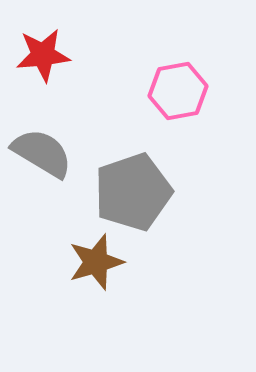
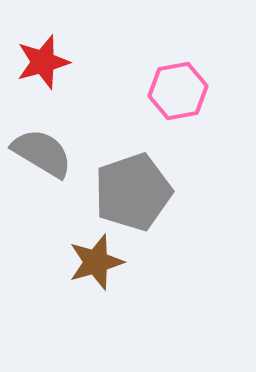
red star: moved 7 px down; rotated 10 degrees counterclockwise
